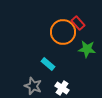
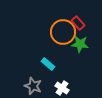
green star: moved 7 px left, 5 px up
